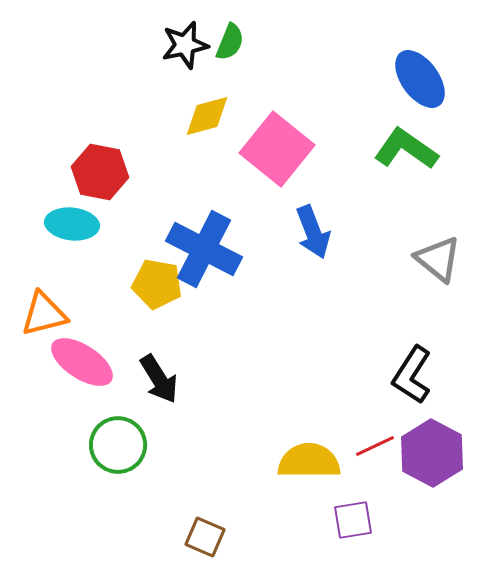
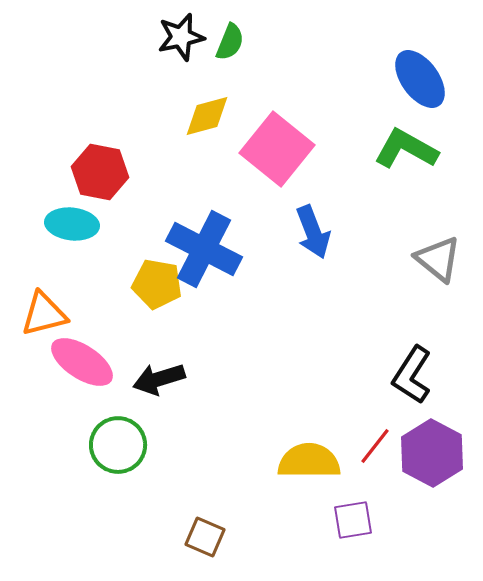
black star: moved 4 px left, 8 px up
green L-shape: rotated 6 degrees counterclockwise
black arrow: rotated 105 degrees clockwise
red line: rotated 27 degrees counterclockwise
